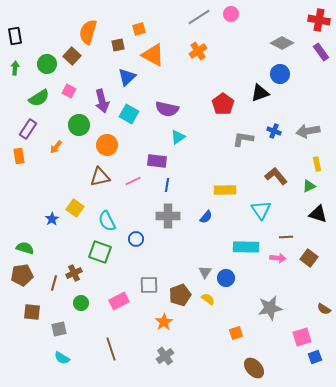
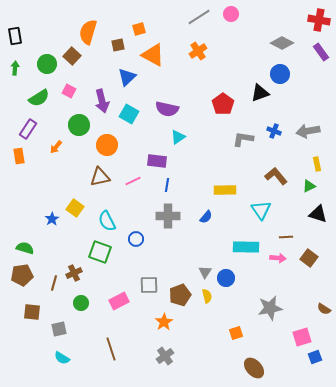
yellow semicircle at (208, 299): moved 1 px left, 3 px up; rotated 40 degrees clockwise
